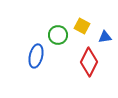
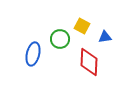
green circle: moved 2 px right, 4 px down
blue ellipse: moved 3 px left, 2 px up
red diamond: rotated 24 degrees counterclockwise
